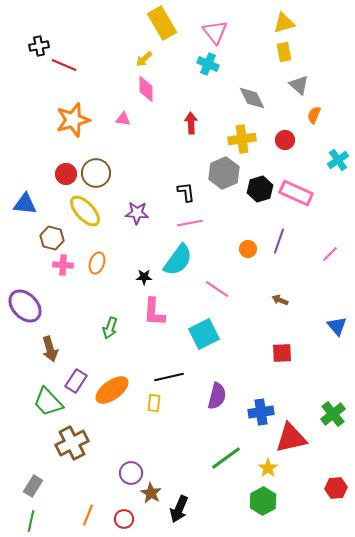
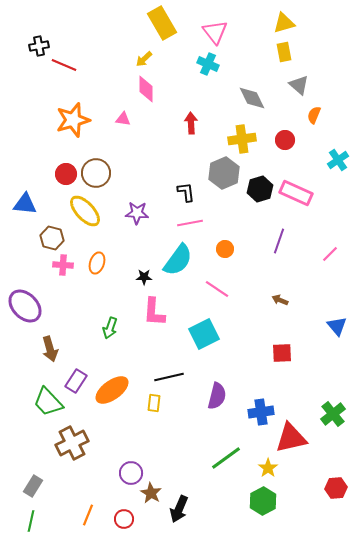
orange circle at (248, 249): moved 23 px left
